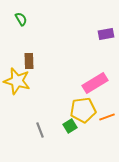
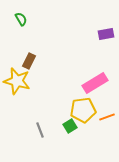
brown rectangle: rotated 28 degrees clockwise
